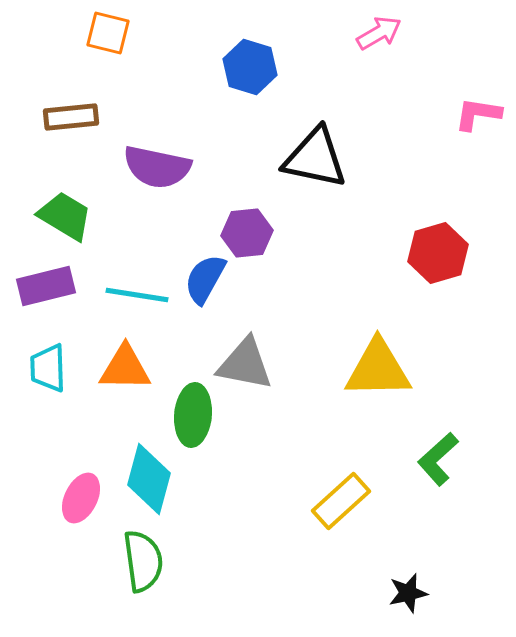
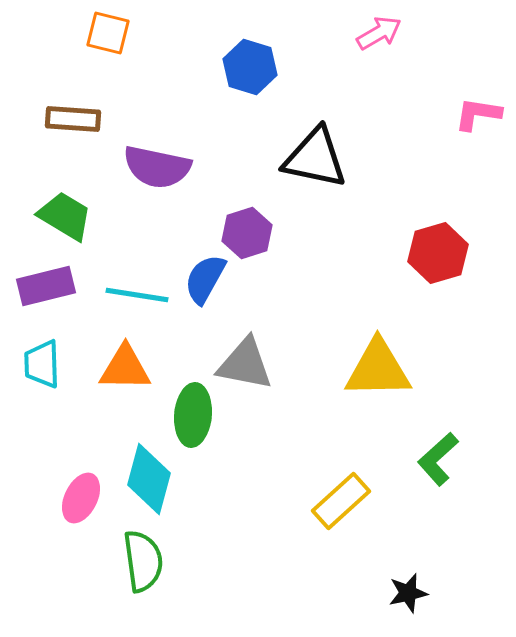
brown rectangle: moved 2 px right, 2 px down; rotated 10 degrees clockwise
purple hexagon: rotated 12 degrees counterclockwise
cyan trapezoid: moved 6 px left, 4 px up
